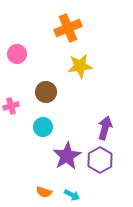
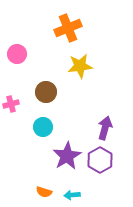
pink cross: moved 2 px up
cyan arrow: rotated 147 degrees clockwise
